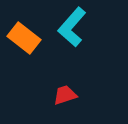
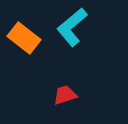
cyan L-shape: rotated 9 degrees clockwise
